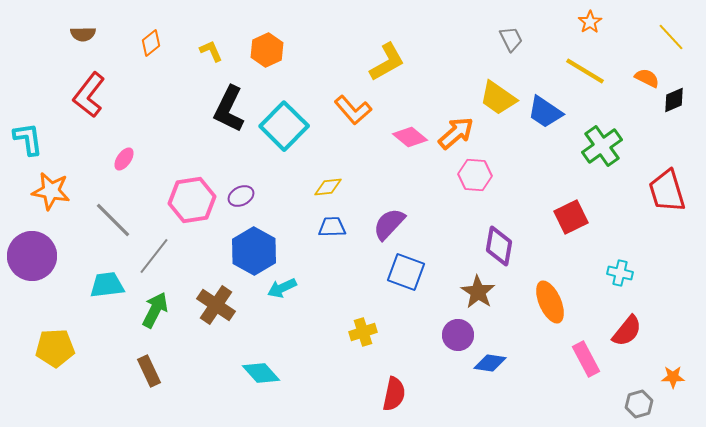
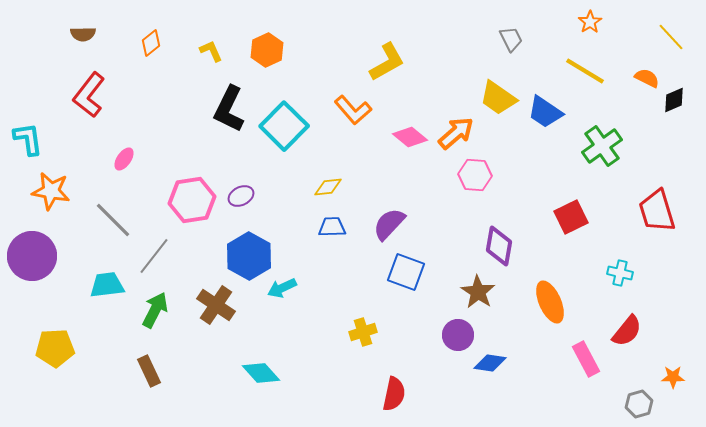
red trapezoid at (667, 191): moved 10 px left, 20 px down
blue hexagon at (254, 251): moved 5 px left, 5 px down
